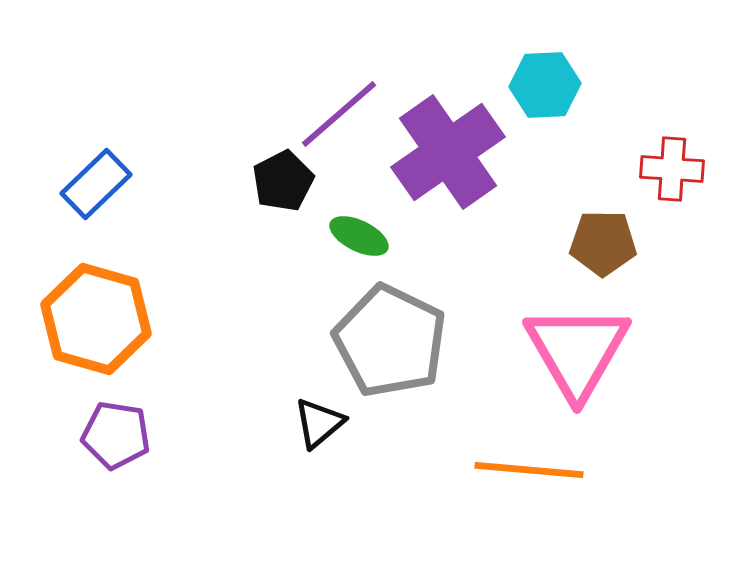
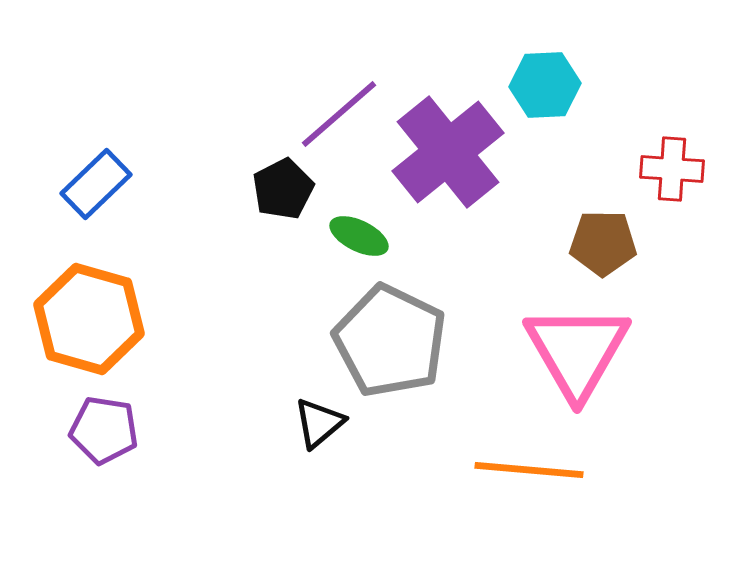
purple cross: rotated 4 degrees counterclockwise
black pentagon: moved 8 px down
orange hexagon: moved 7 px left
purple pentagon: moved 12 px left, 5 px up
